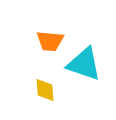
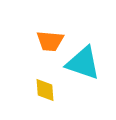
cyan triangle: moved 1 px left, 1 px up
